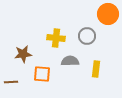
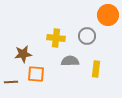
orange circle: moved 1 px down
orange square: moved 6 px left
